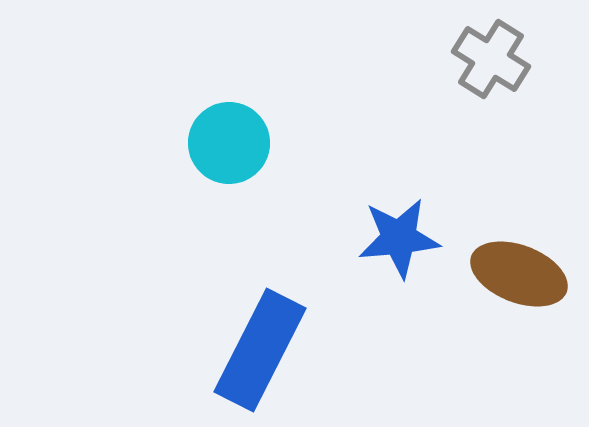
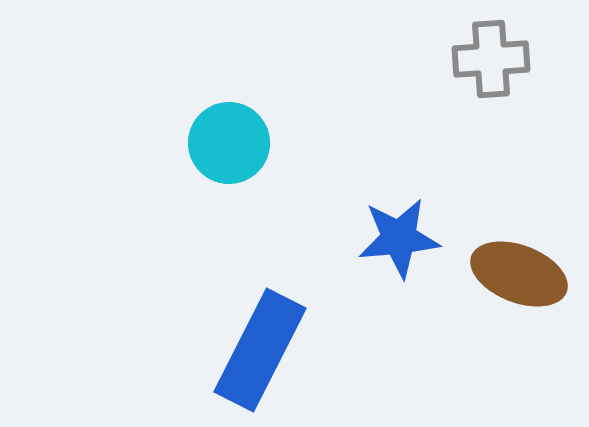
gray cross: rotated 36 degrees counterclockwise
